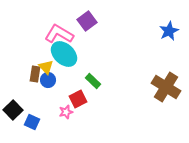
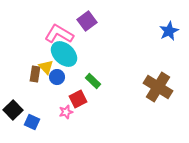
blue circle: moved 9 px right, 3 px up
brown cross: moved 8 px left
